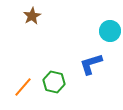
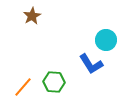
cyan circle: moved 4 px left, 9 px down
blue L-shape: rotated 105 degrees counterclockwise
green hexagon: rotated 10 degrees counterclockwise
